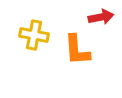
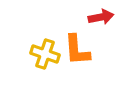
yellow cross: moved 11 px right, 19 px down; rotated 8 degrees clockwise
